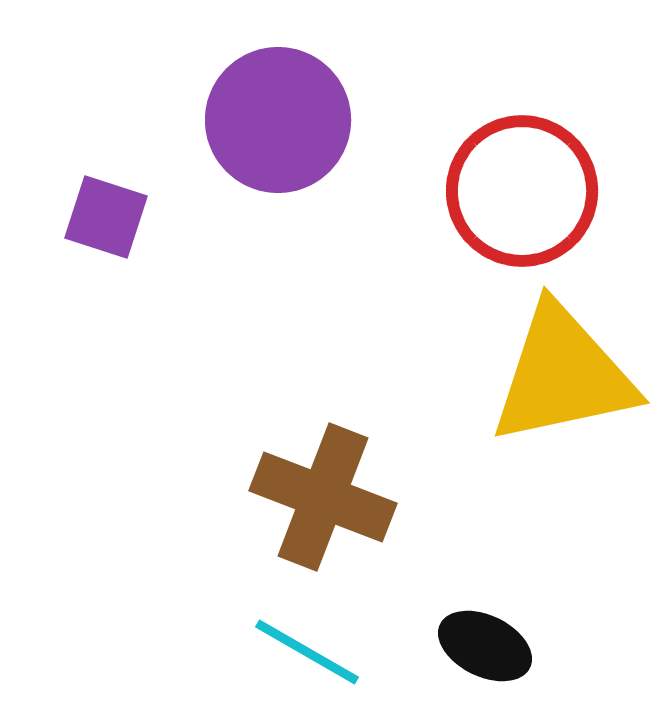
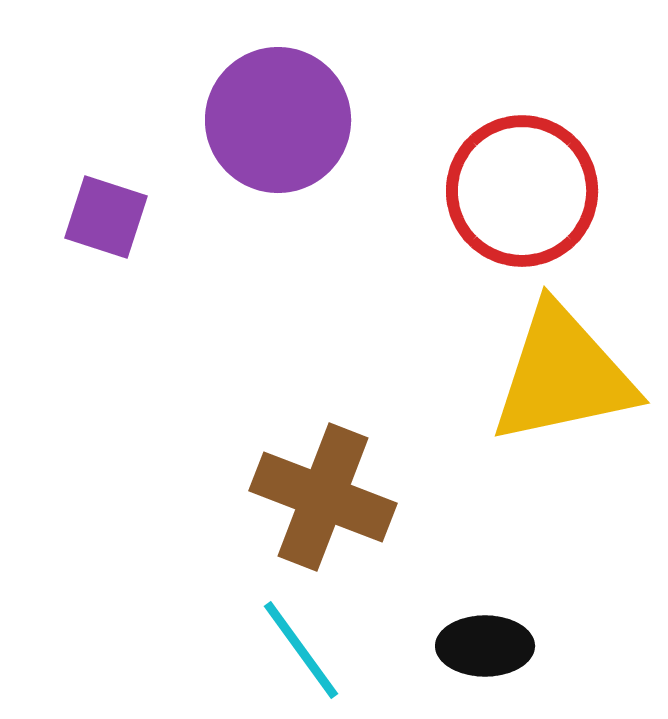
black ellipse: rotated 26 degrees counterclockwise
cyan line: moved 6 px left, 2 px up; rotated 24 degrees clockwise
